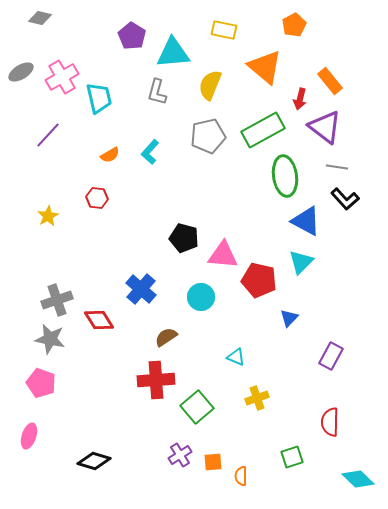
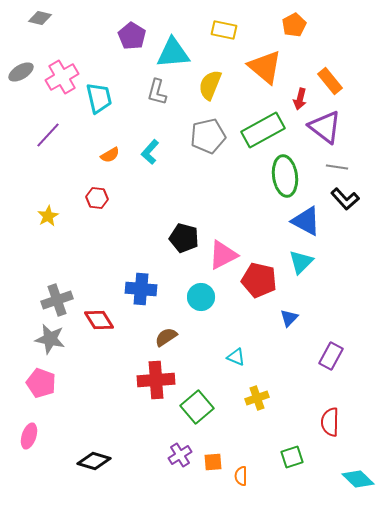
pink triangle at (223, 255): rotated 32 degrees counterclockwise
blue cross at (141, 289): rotated 36 degrees counterclockwise
